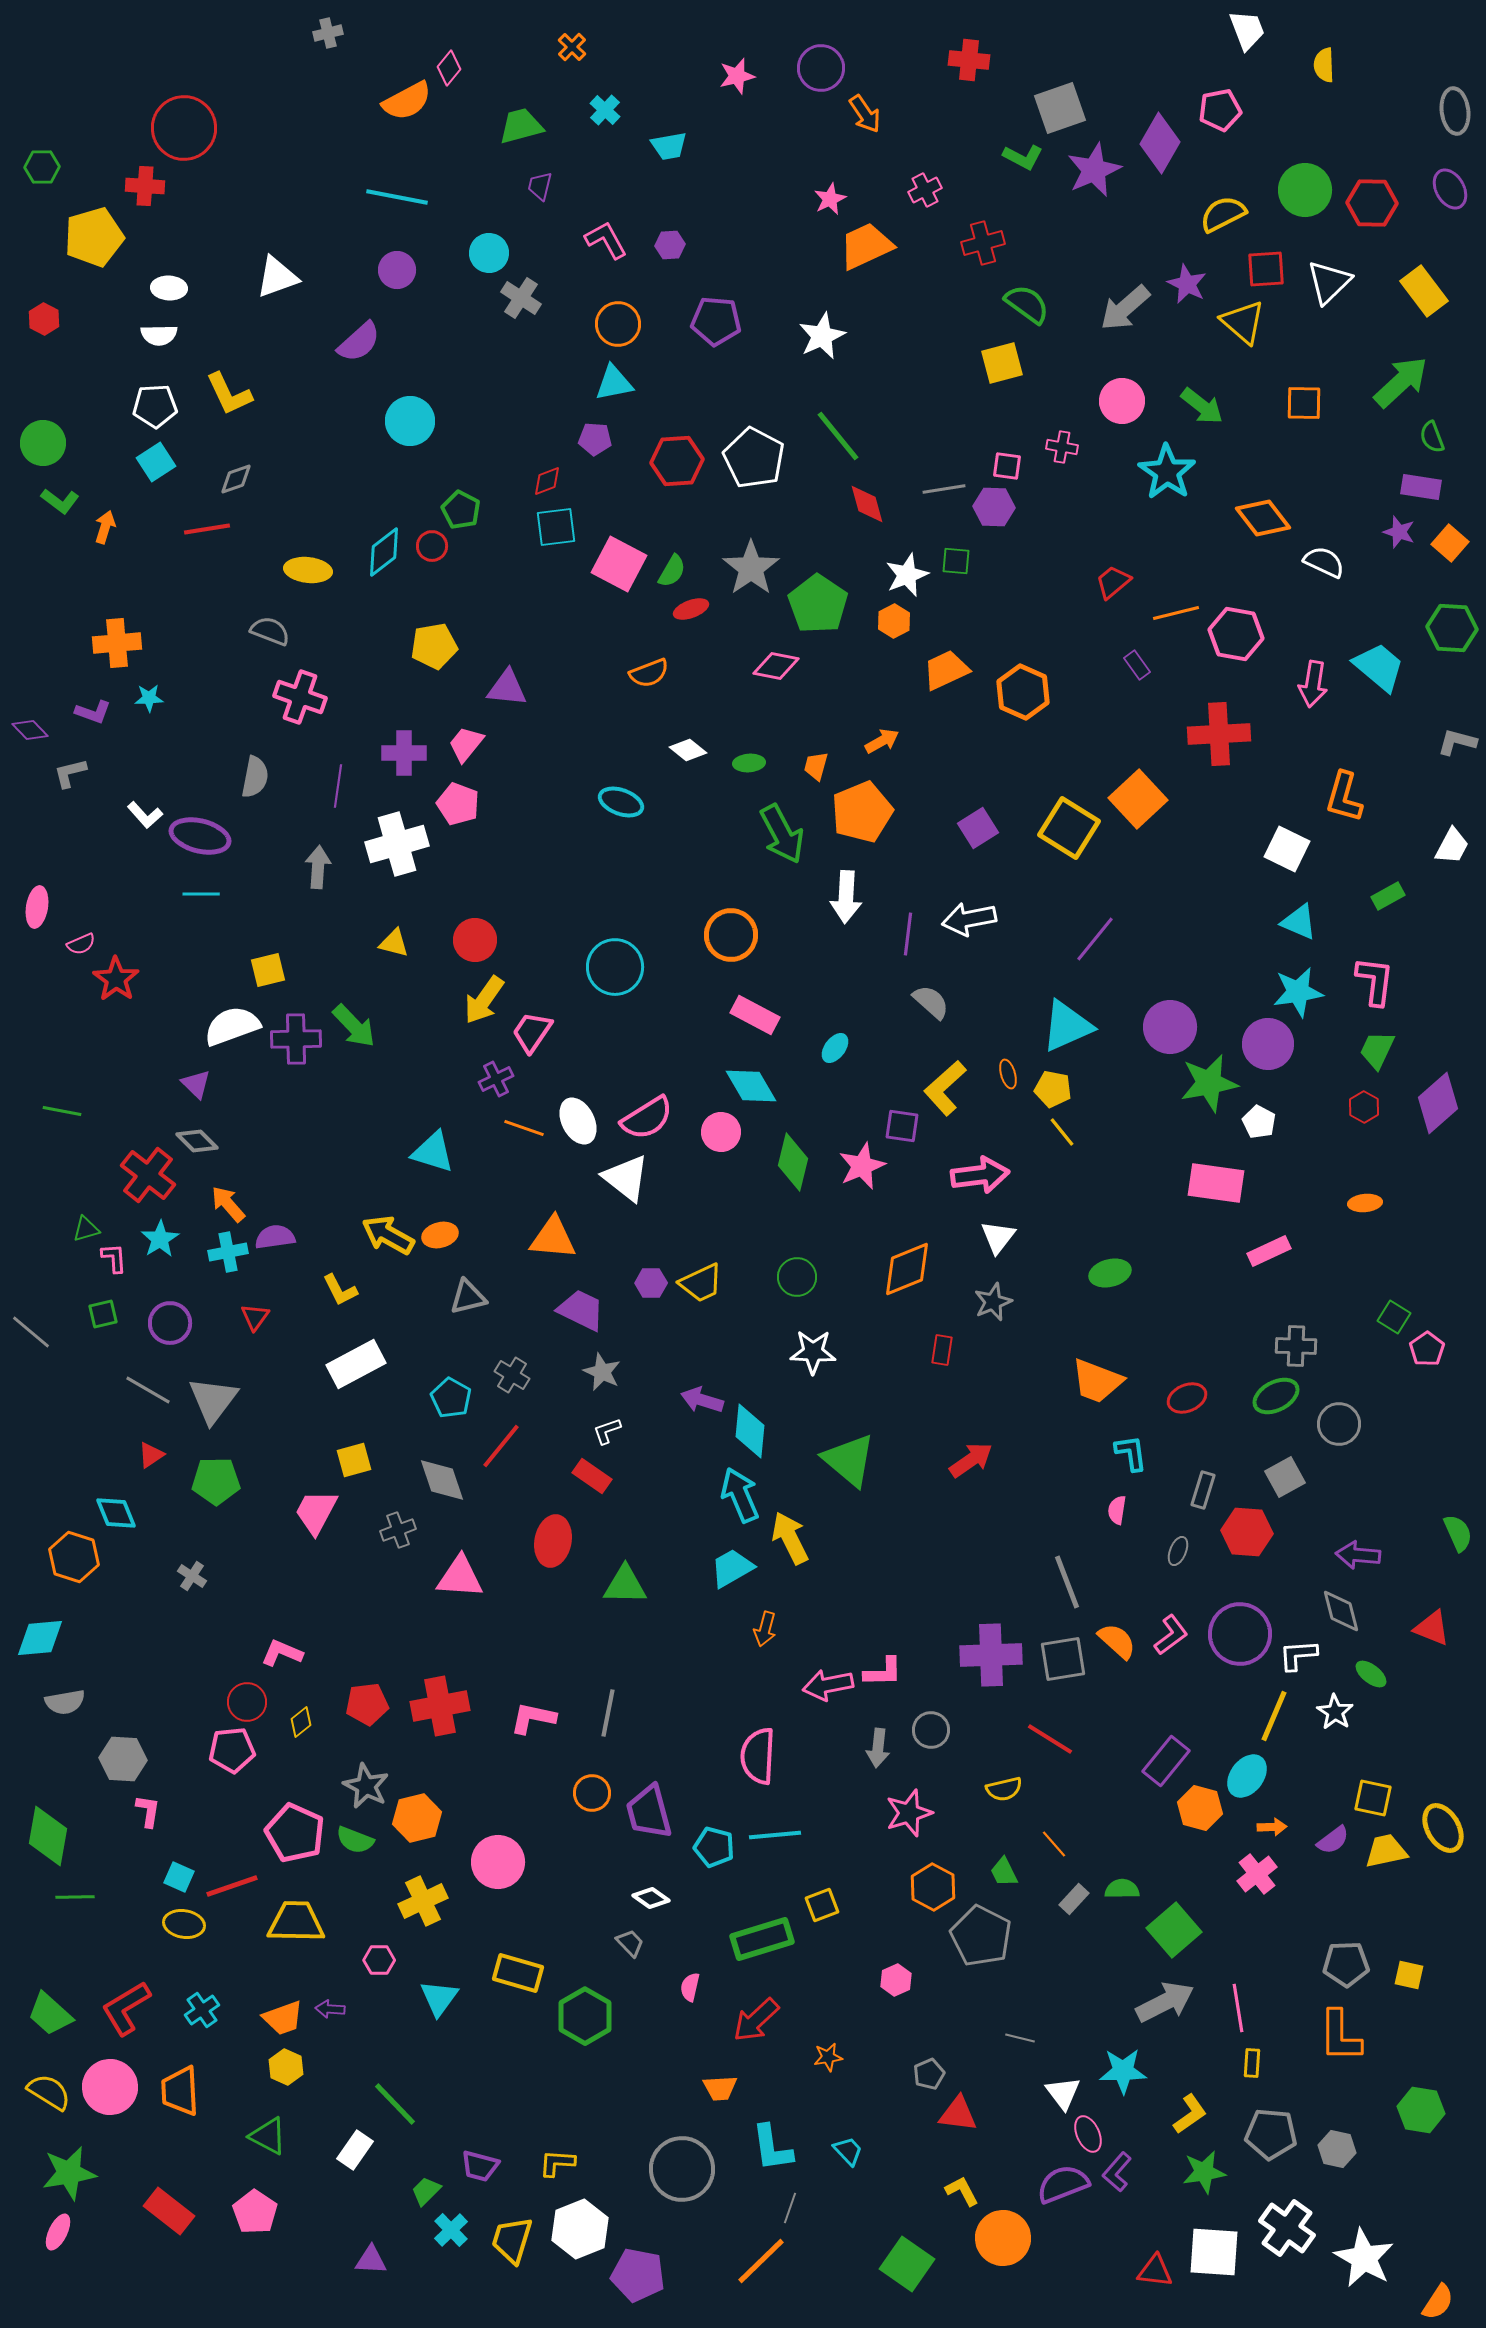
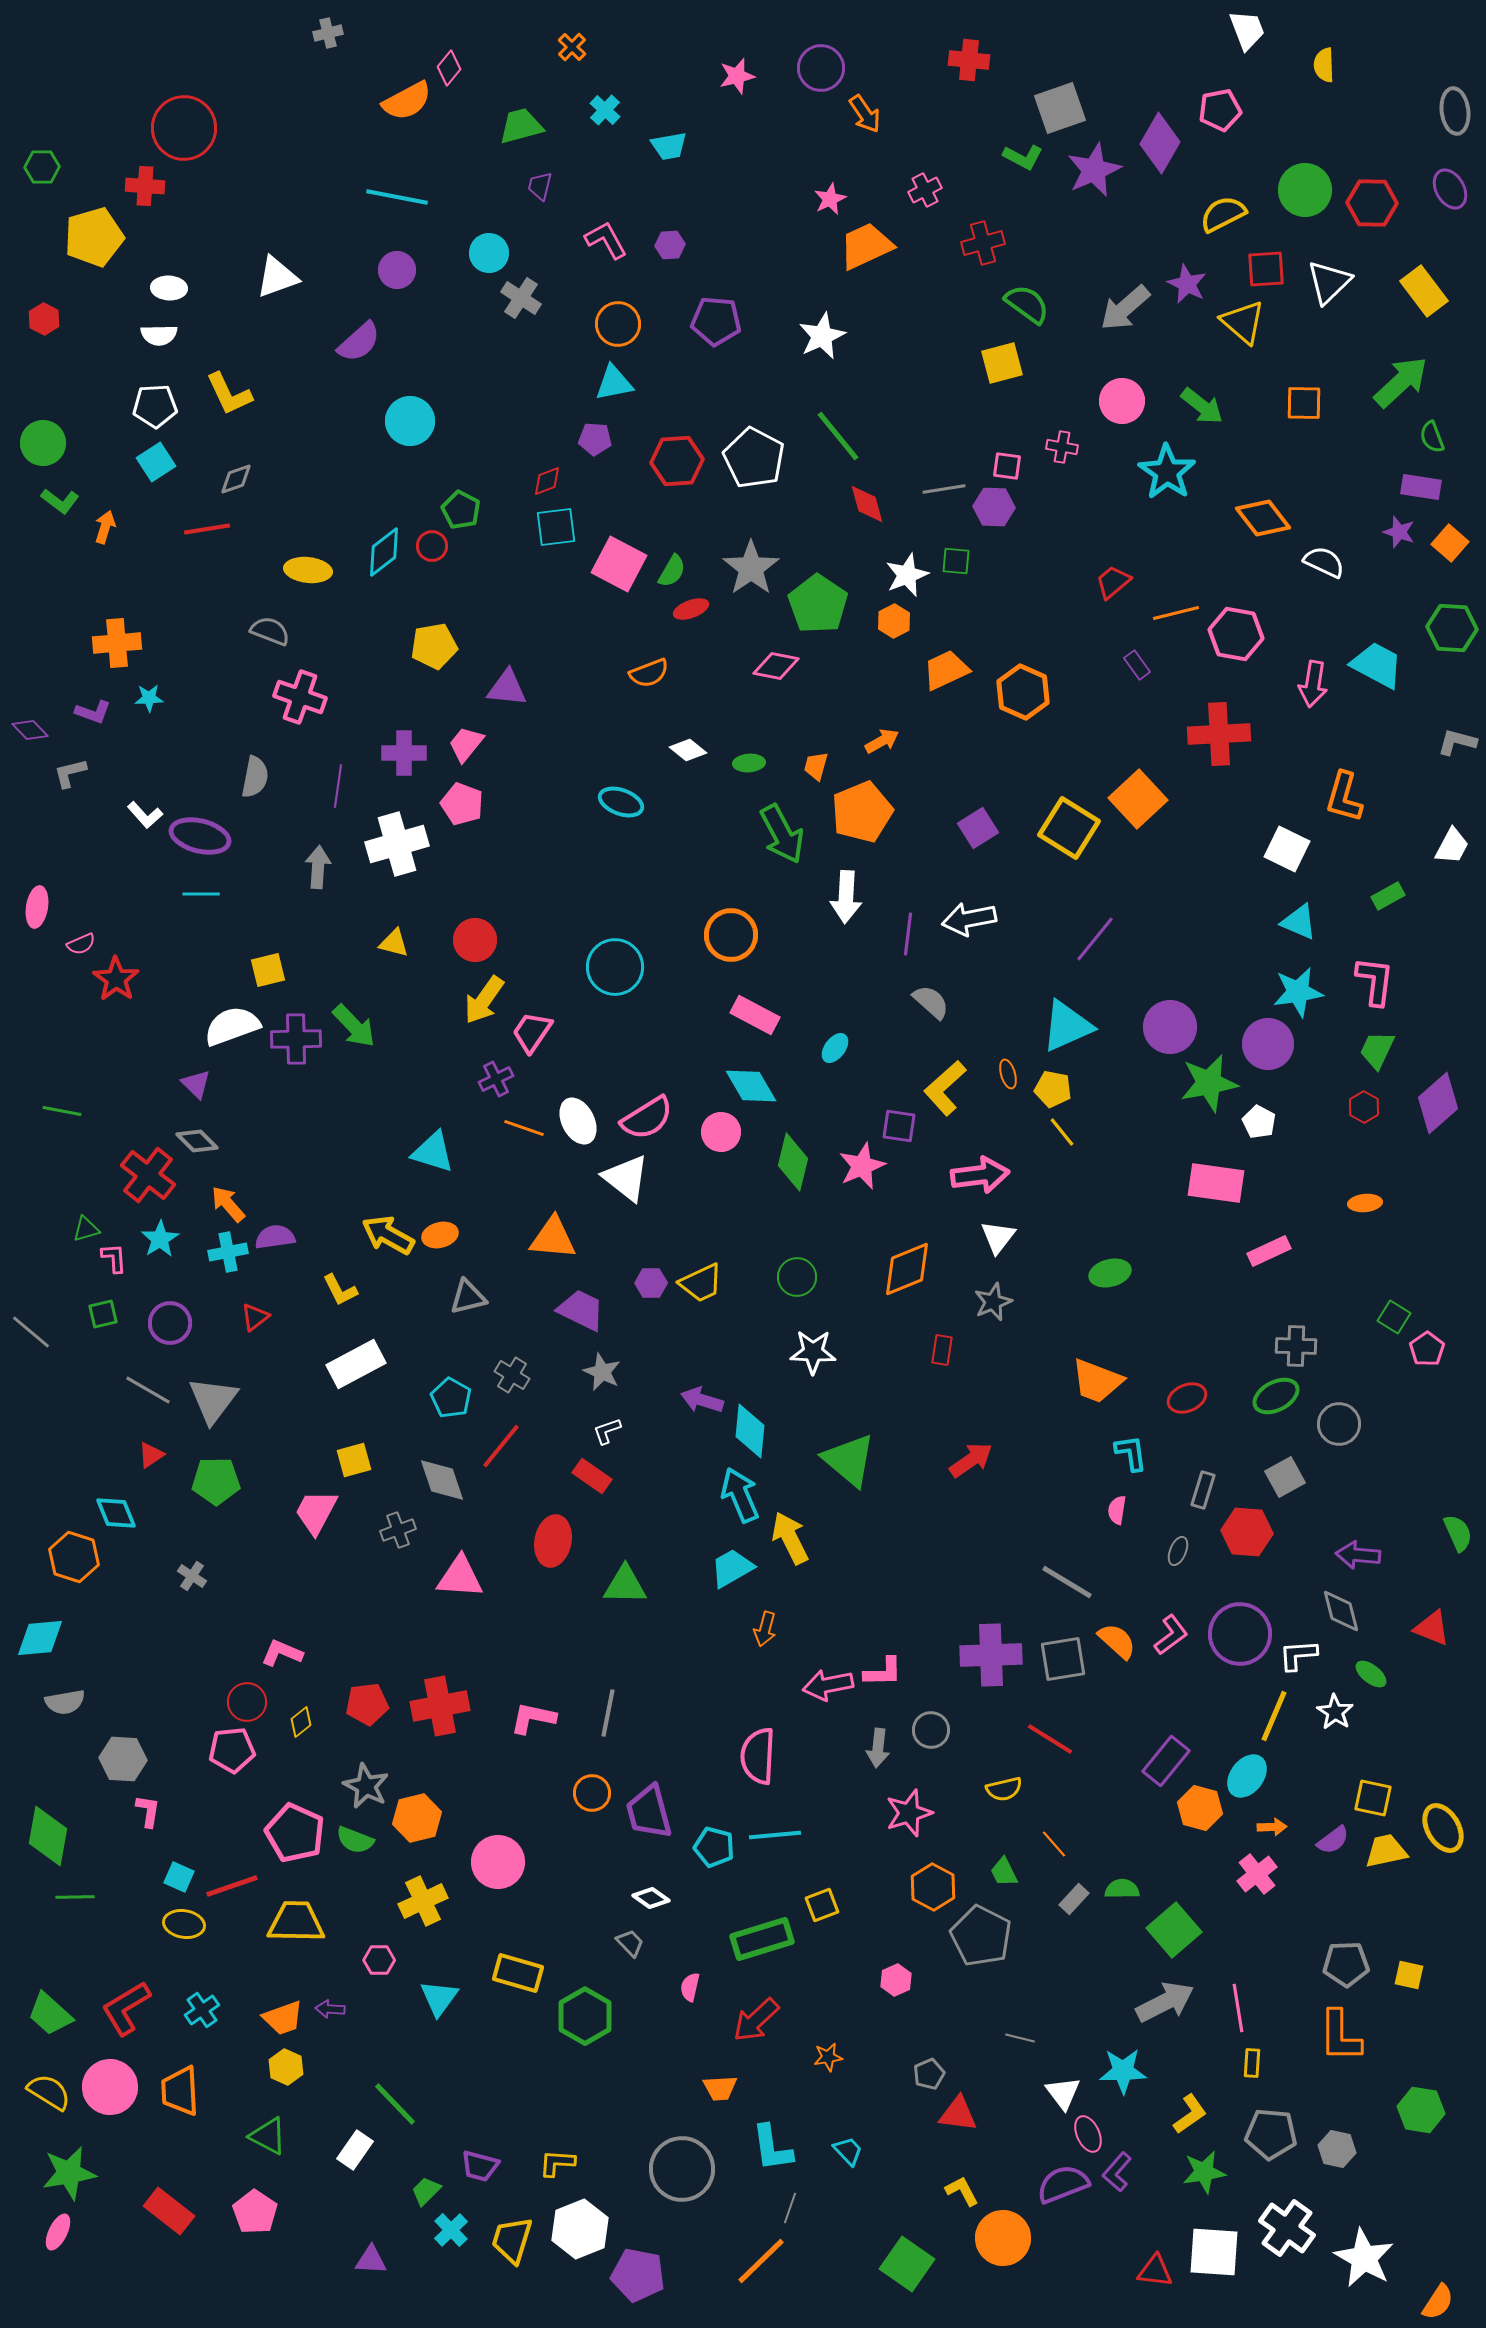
cyan trapezoid at (1379, 667): moved 2 px left, 2 px up; rotated 12 degrees counterclockwise
pink pentagon at (458, 804): moved 4 px right
purple square at (902, 1126): moved 3 px left
red triangle at (255, 1317): rotated 16 degrees clockwise
gray line at (1067, 1582): rotated 38 degrees counterclockwise
